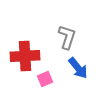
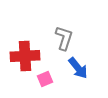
gray L-shape: moved 3 px left, 1 px down
